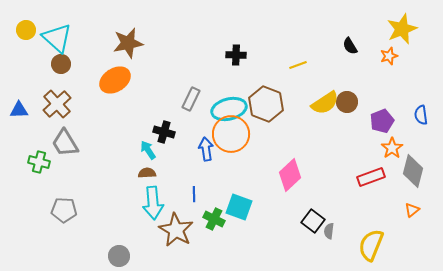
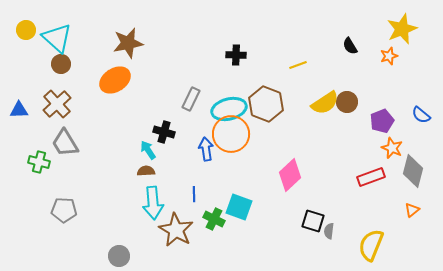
blue semicircle at (421, 115): rotated 42 degrees counterclockwise
orange star at (392, 148): rotated 15 degrees counterclockwise
brown semicircle at (147, 173): moved 1 px left, 2 px up
black square at (313, 221): rotated 20 degrees counterclockwise
